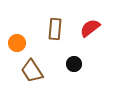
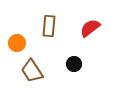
brown rectangle: moved 6 px left, 3 px up
